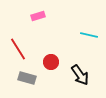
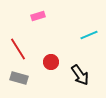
cyan line: rotated 36 degrees counterclockwise
gray rectangle: moved 8 px left
